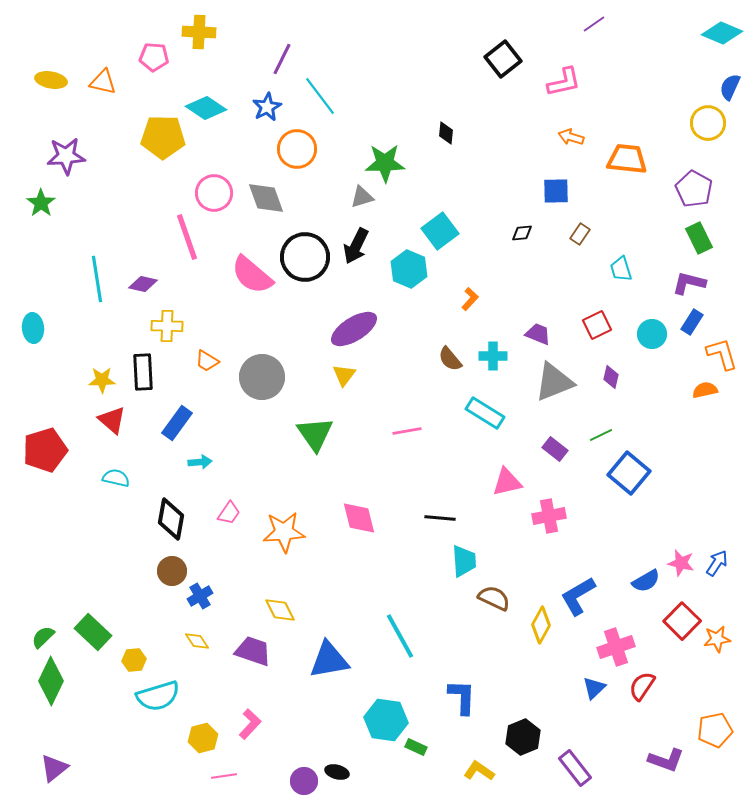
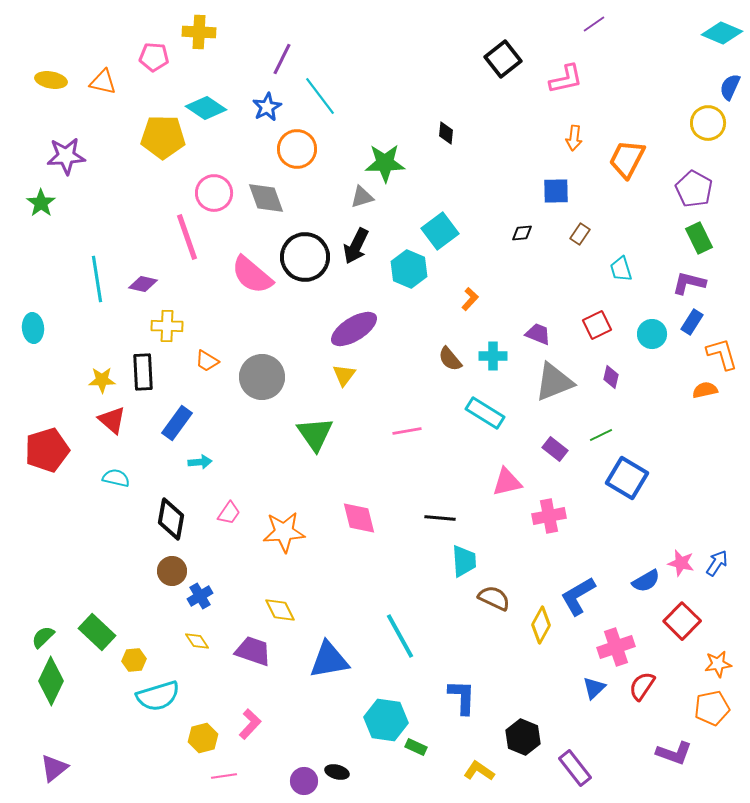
pink L-shape at (564, 82): moved 2 px right, 3 px up
orange arrow at (571, 137): moved 3 px right, 1 px down; rotated 100 degrees counterclockwise
orange trapezoid at (627, 159): rotated 69 degrees counterclockwise
red pentagon at (45, 450): moved 2 px right
blue square at (629, 473): moved 2 px left, 5 px down; rotated 9 degrees counterclockwise
green rectangle at (93, 632): moved 4 px right
orange star at (717, 639): moved 1 px right, 25 px down
orange pentagon at (715, 730): moved 3 px left, 22 px up
black hexagon at (523, 737): rotated 16 degrees counterclockwise
purple L-shape at (666, 760): moved 8 px right, 7 px up
